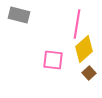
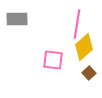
gray rectangle: moved 2 px left, 4 px down; rotated 15 degrees counterclockwise
yellow diamond: moved 2 px up
